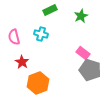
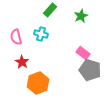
green rectangle: rotated 24 degrees counterclockwise
pink semicircle: moved 2 px right
